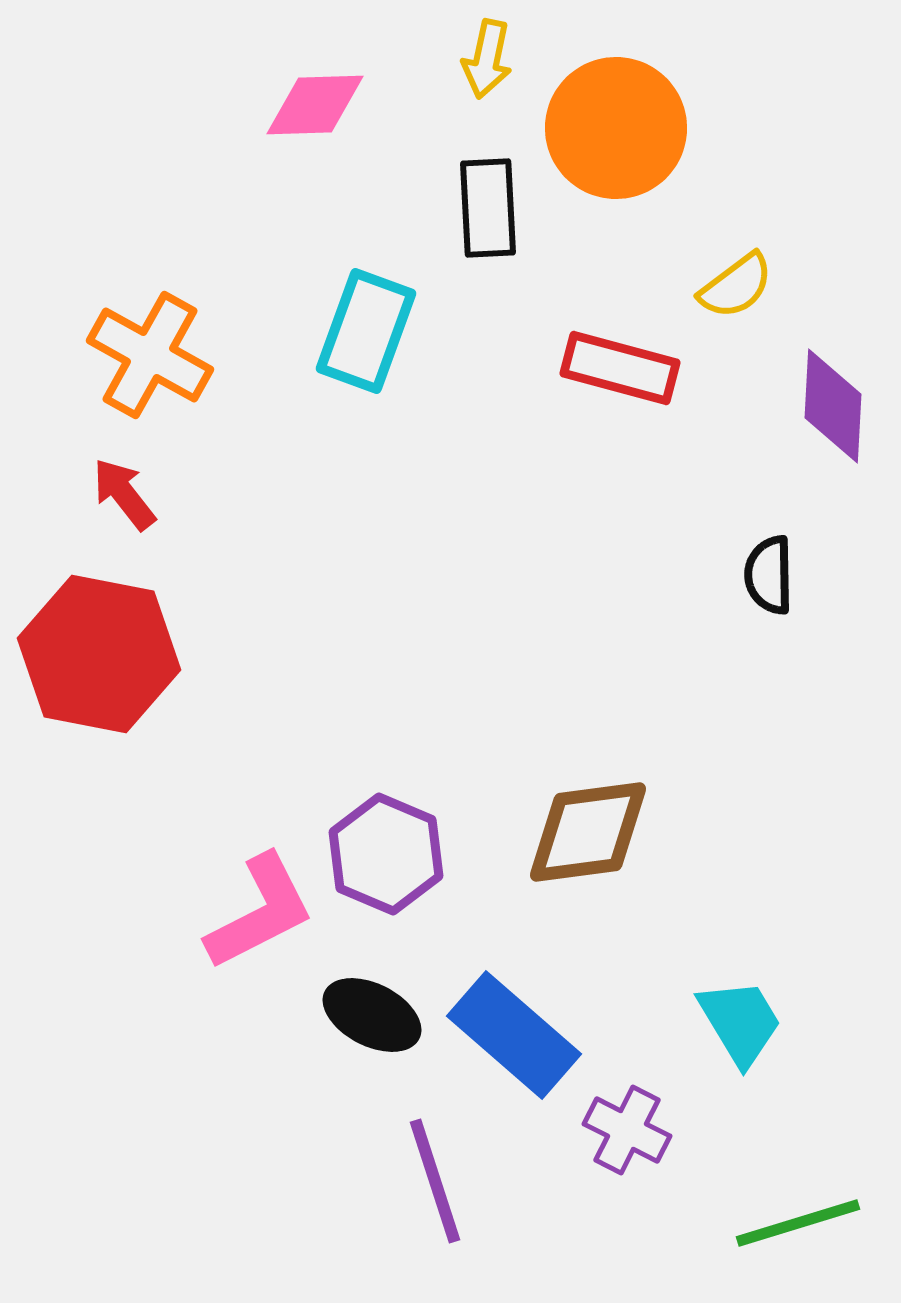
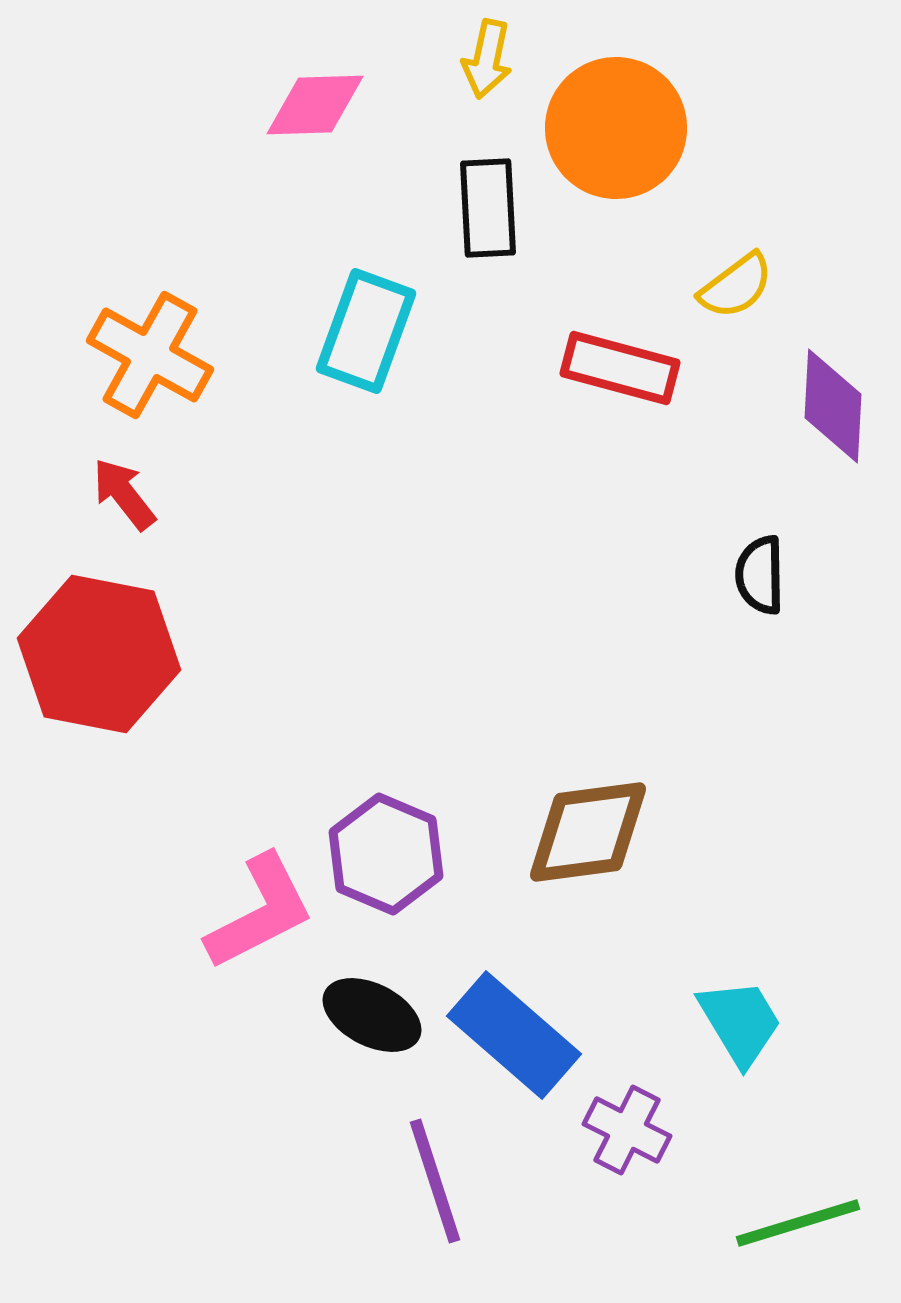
black semicircle: moved 9 px left
